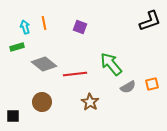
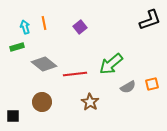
black L-shape: moved 1 px up
purple square: rotated 32 degrees clockwise
green arrow: rotated 90 degrees counterclockwise
